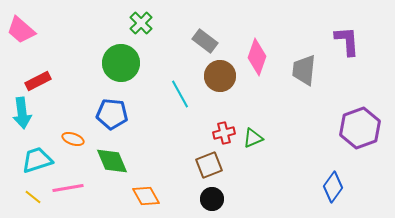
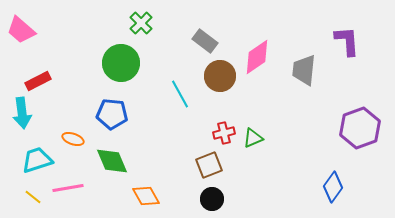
pink diamond: rotated 36 degrees clockwise
